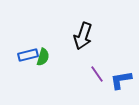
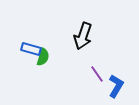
blue rectangle: moved 3 px right, 6 px up; rotated 30 degrees clockwise
blue L-shape: moved 5 px left, 6 px down; rotated 130 degrees clockwise
